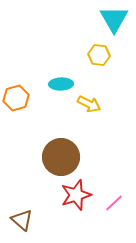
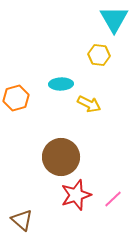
pink line: moved 1 px left, 4 px up
